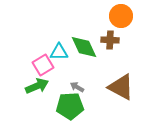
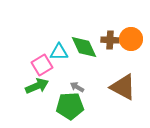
orange circle: moved 10 px right, 23 px down
pink square: moved 1 px left
brown triangle: moved 2 px right
